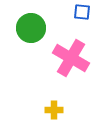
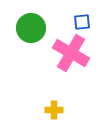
blue square: moved 10 px down; rotated 12 degrees counterclockwise
pink cross: moved 5 px up
